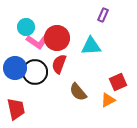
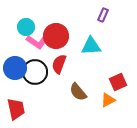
red circle: moved 1 px left, 2 px up
